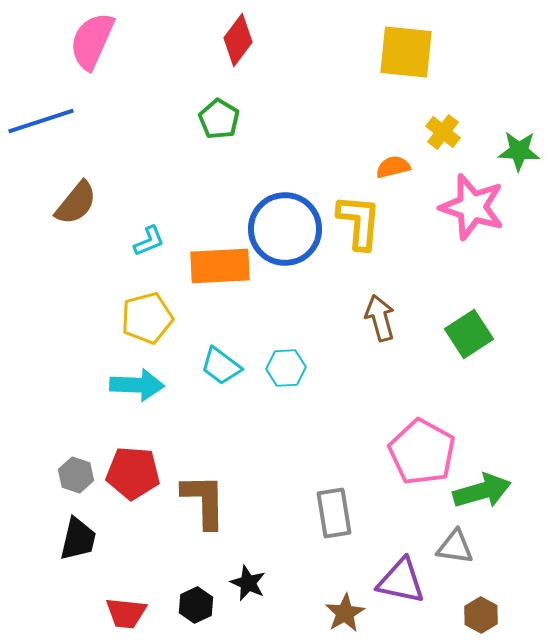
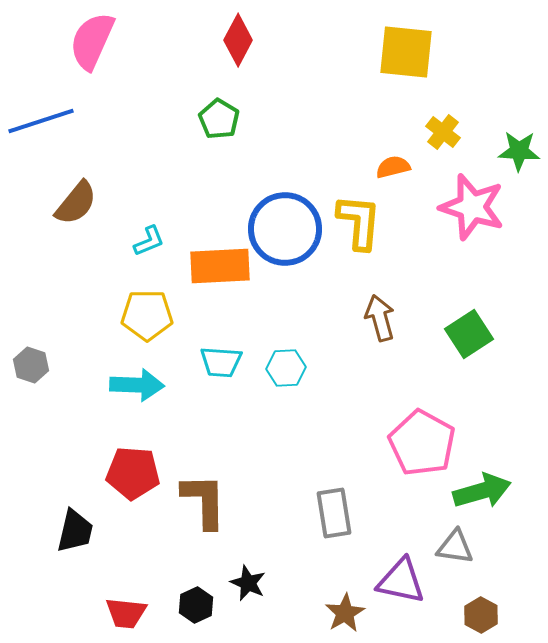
red diamond: rotated 9 degrees counterclockwise
yellow pentagon: moved 3 px up; rotated 15 degrees clockwise
cyan trapezoid: moved 4 px up; rotated 33 degrees counterclockwise
pink pentagon: moved 9 px up
gray hexagon: moved 45 px left, 110 px up
black trapezoid: moved 3 px left, 8 px up
